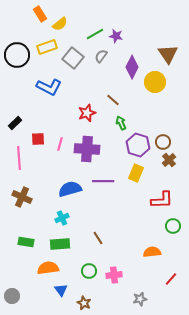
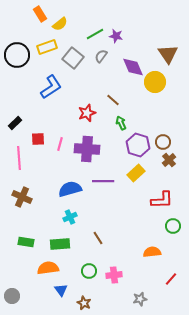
purple diamond at (132, 67): moved 1 px right; rotated 50 degrees counterclockwise
blue L-shape at (49, 87): moved 2 px right; rotated 60 degrees counterclockwise
yellow rectangle at (136, 173): rotated 24 degrees clockwise
cyan cross at (62, 218): moved 8 px right, 1 px up
